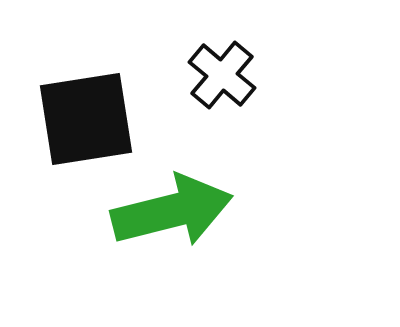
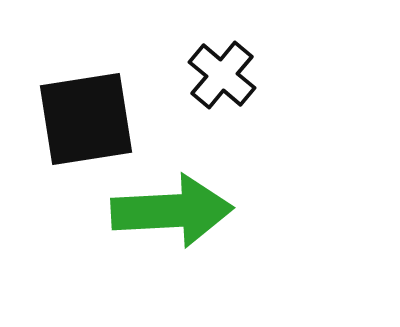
green arrow: rotated 11 degrees clockwise
